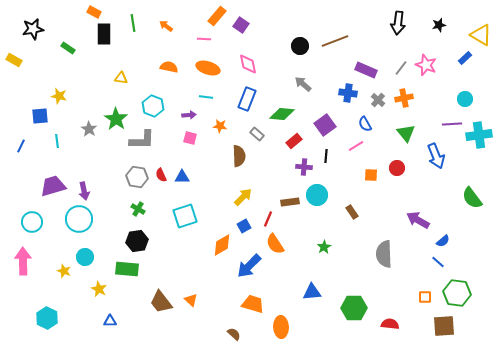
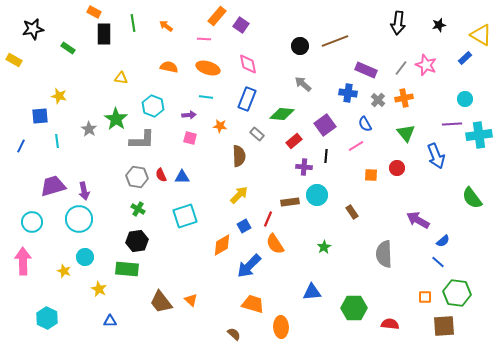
yellow arrow at (243, 197): moved 4 px left, 2 px up
